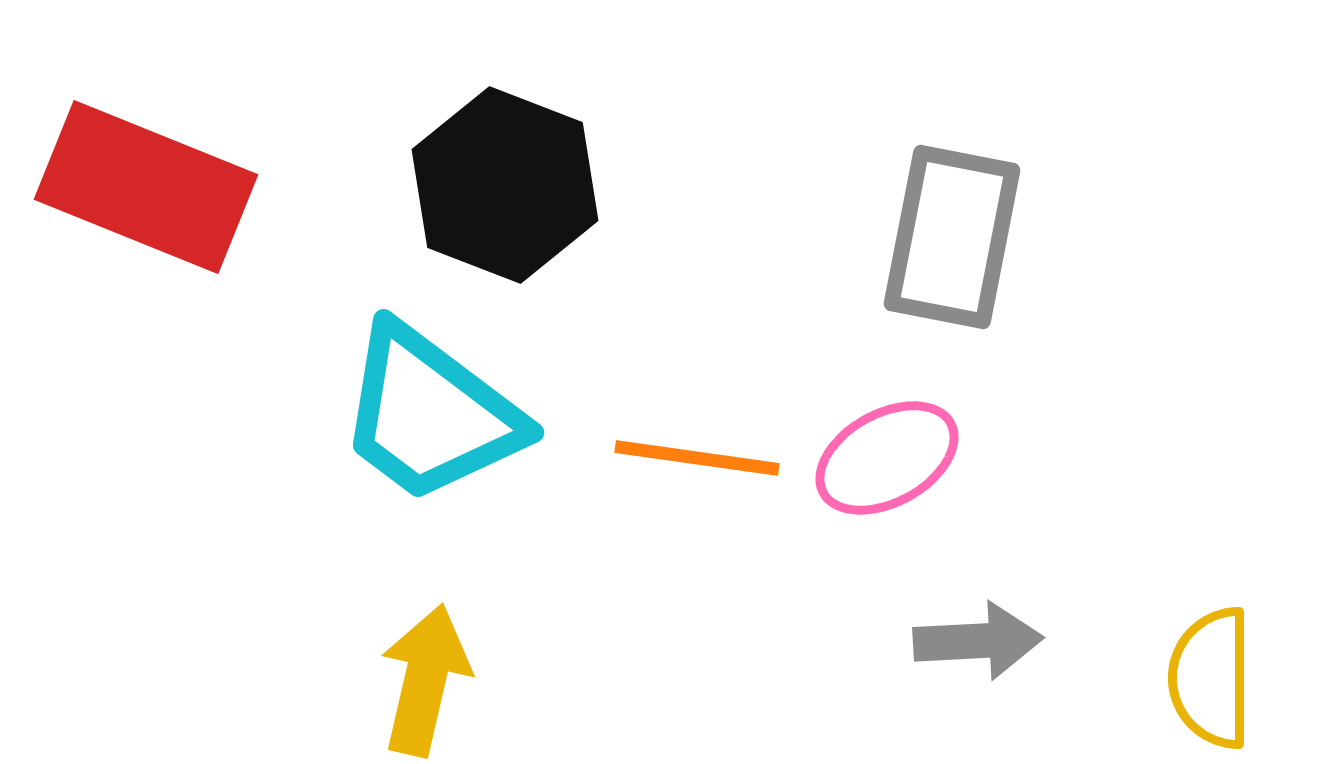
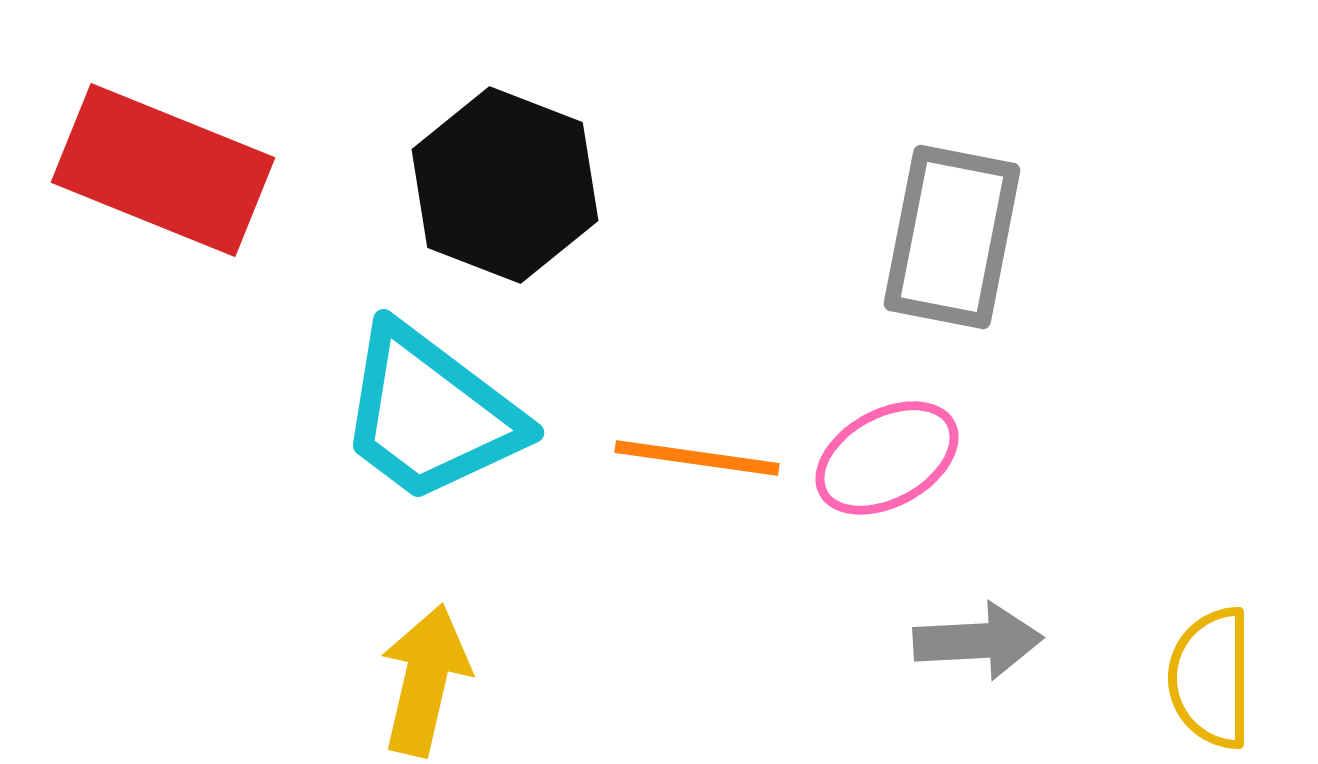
red rectangle: moved 17 px right, 17 px up
